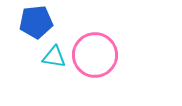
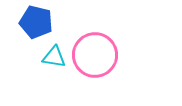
blue pentagon: rotated 20 degrees clockwise
